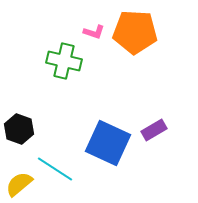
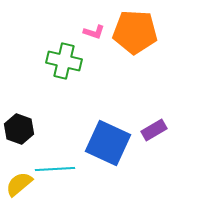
cyan line: rotated 36 degrees counterclockwise
